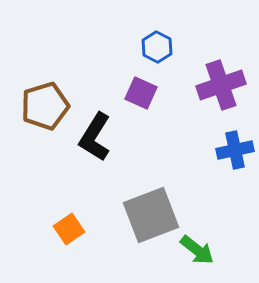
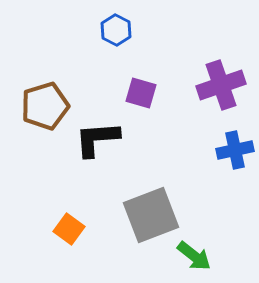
blue hexagon: moved 41 px left, 17 px up
purple square: rotated 8 degrees counterclockwise
black L-shape: moved 2 px right, 2 px down; rotated 54 degrees clockwise
orange square: rotated 20 degrees counterclockwise
green arrow: moved 3 px left, 6 px down
